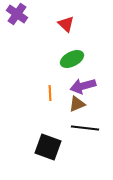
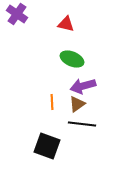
red triangle: rotated 30 degrees counterclockwise
green ellipse: rotated 50 degrees clockwise
orange line: moved 2 px right, 9 px down
brown triangle: rotated 12 degrees counterclockwise
black line: moved 3 px left, 4 px up
black square: moved 1 px left, 1 px up
